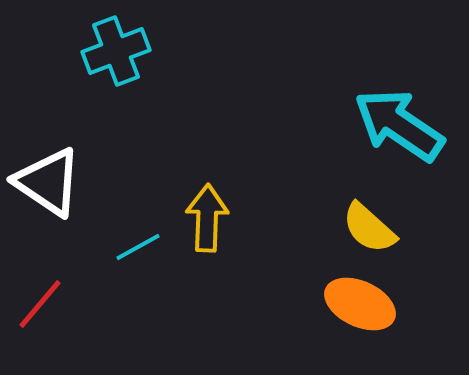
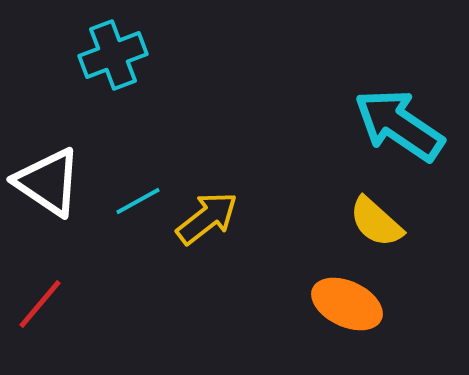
cyan cross: moved 3 px left, 4 px down
yellow arrow: rotated 50 degrees clockwise
yellow semicircle: moved 7 px right, 6 px up
cyan line: moved 46 px up
orange ellipse: moved 13 px left
